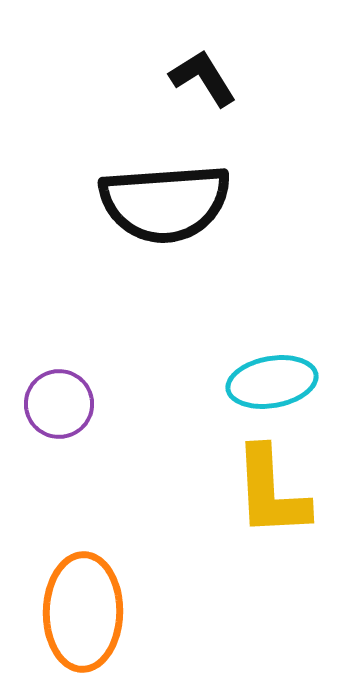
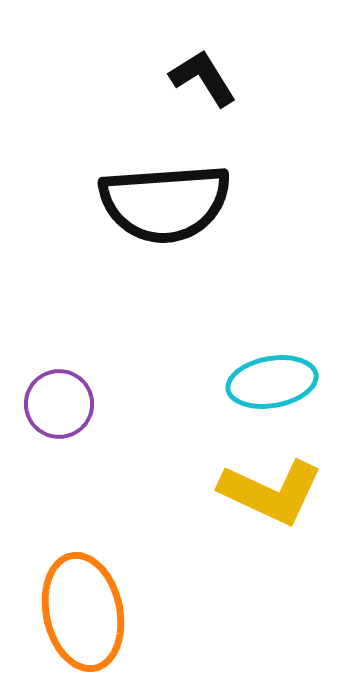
yellow L-shape: rotated 62 degrees counterclockwise
orange ellipse: rotated 13 degrees counterclockwise
